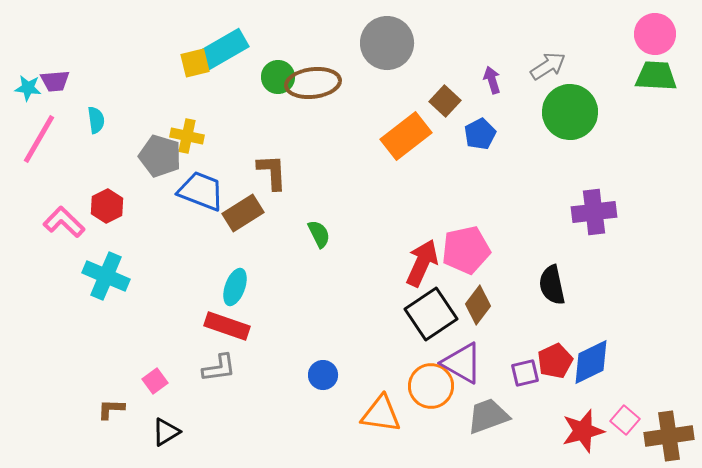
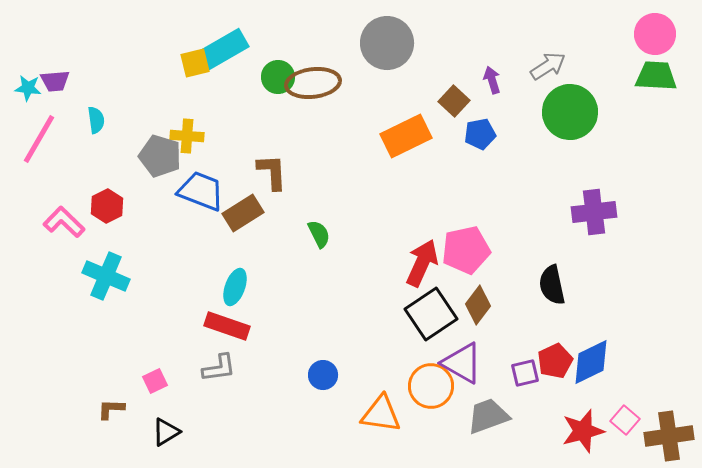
brown square at (445, 101): moved 9 px right
blue pentagon at (480, 134): rotated 16 degrees clockwise
yellow cross at (187, 136): rotated 8 degrees counterclockwise
orange rectangle at (406, 136): rotated 12 degrees clockwise
pink square at (155, 381): rotated 10 degrees clockwise
